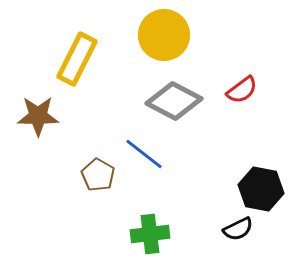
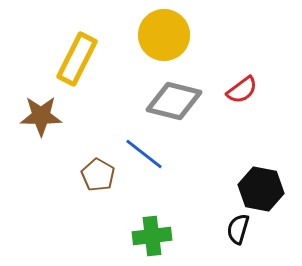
gray diamond: rotated 14 degrees counterclockwise
brown star: moved 3 px right
black semicircle: rotated 132 degrees clockwise
green cross: moved 2 px right, 2 px down
